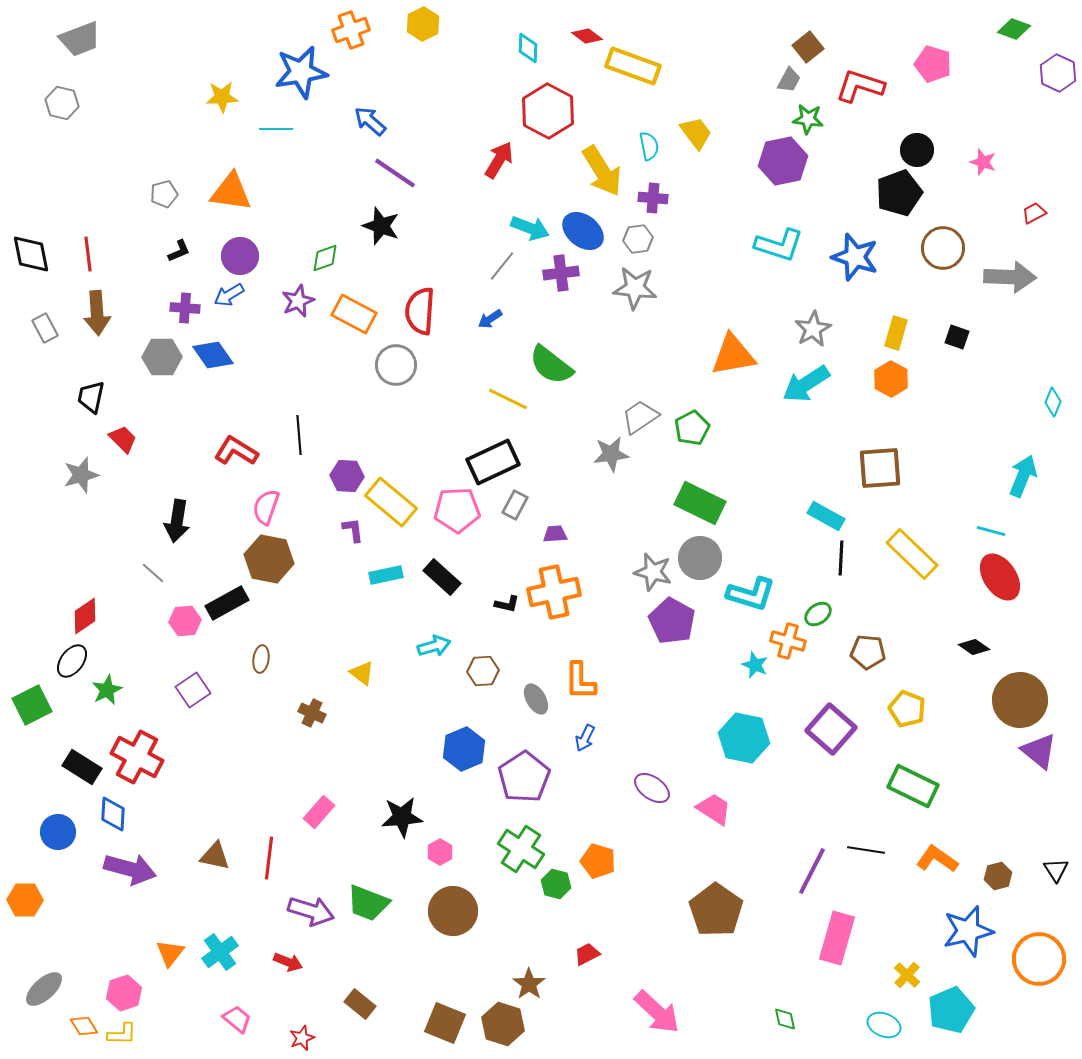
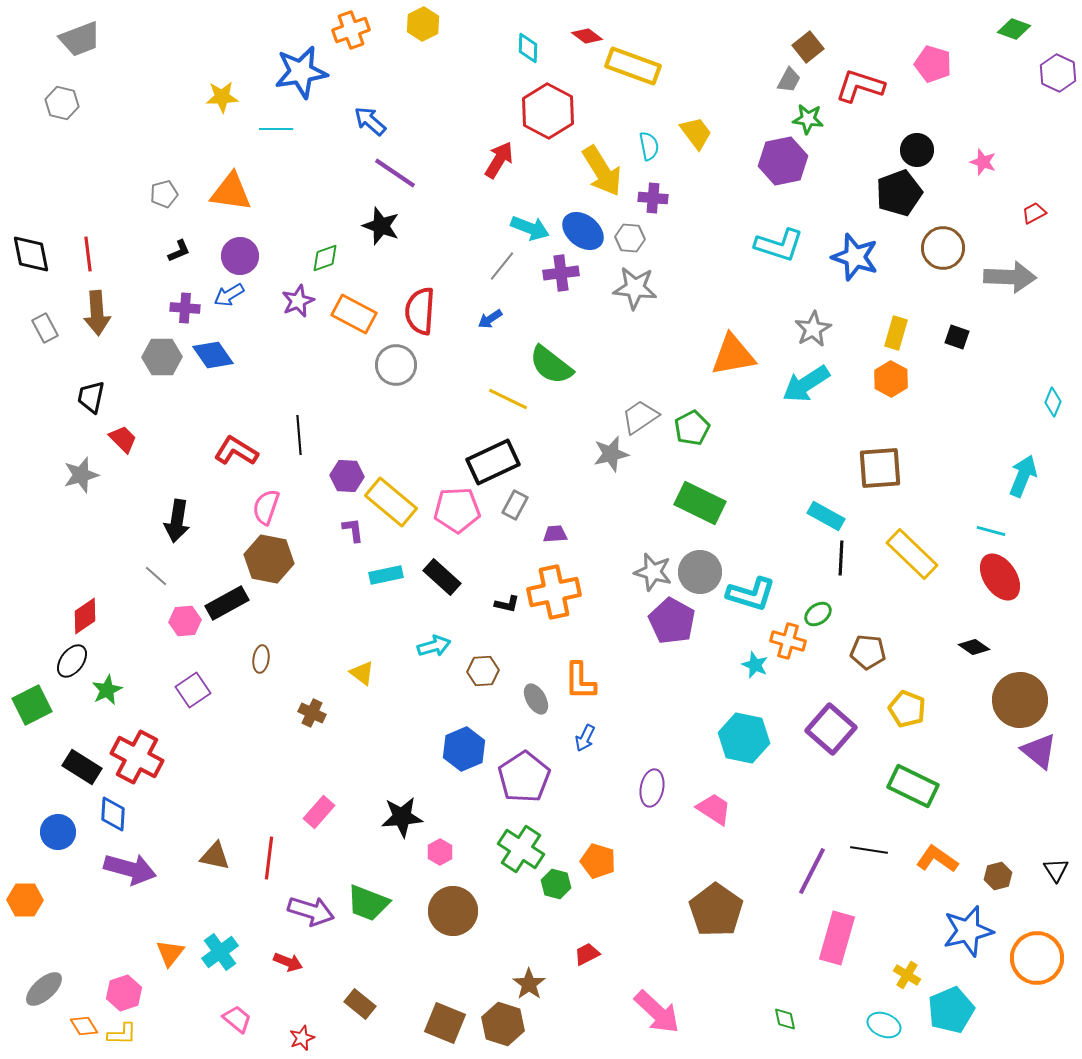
gray hexagon at (638, 239): moved 8 px left, 1 px up; rotated 12 degrees clockwise
gray star at (611, 454): rotated 6 degrees counterclockwise
gray circle at (700, 558): moved 14 px down
gray line at (153, 573): moved 3 px right, 3 px down
purple ellipse at (652, 788): rotated 66 degrees clockwise
black line at (866, 850): moved 3 px right
orange circle at (1039, 959): moved 2 px left, 1 px up
yellow cross at (907, 975): rotated 12 degrees counterclockwise
